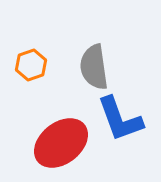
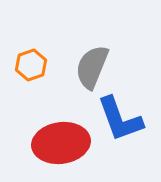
gray semicircle: moved 2 px left; rotated 30 degrees clockwise
red ellipse: rotated 30 degrees clockwise
